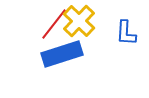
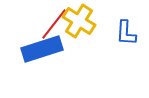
yellow cross: rotated 12 degrees counterclockwise
blue rectangle: moved 20 px left, 5 px up
